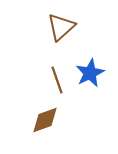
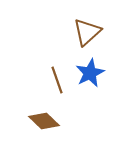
brown triangle: moved 26 px right, 5 px down
brown diamond: moved 1 px left, 1 px down; rotated 64 degrees clockwise
